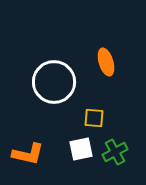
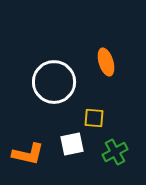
white square: moved 9 px left, 5 px up
